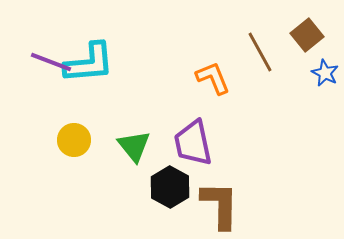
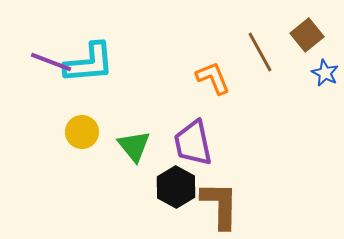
yellow circle: moved 8 px right, 8 px up
black hexagon: moved 6 px right
